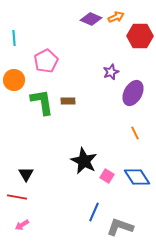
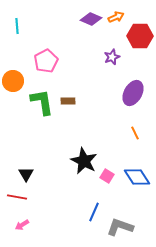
cyan line: moved 3 px right, 12 px up
purple star: moved 1 px right, 15 px up
orange circle: moved 1 px left, 1 px down
